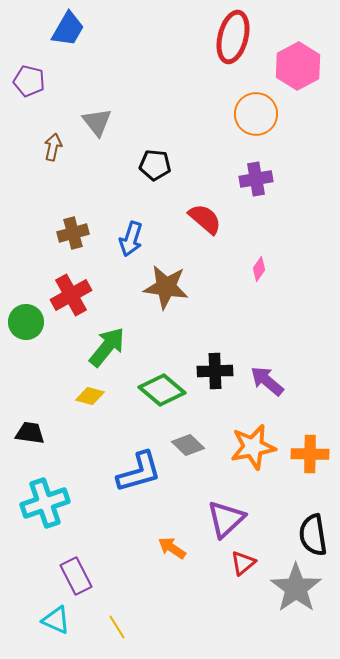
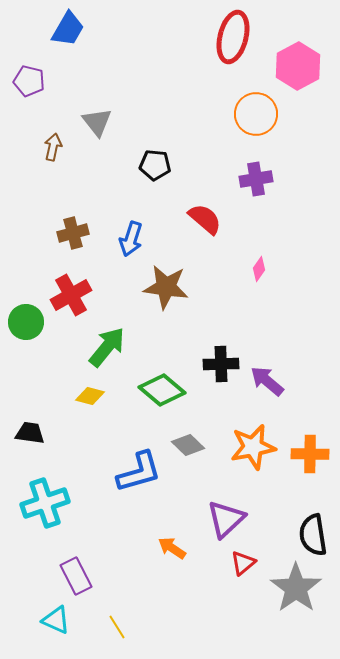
black cross: moved 6 px right, 7 px up
